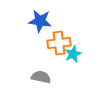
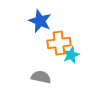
blue star: rotated 15 degrees clockwise
cyan star: moved 2 px left, 1 px down
